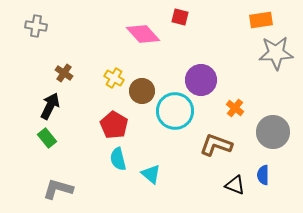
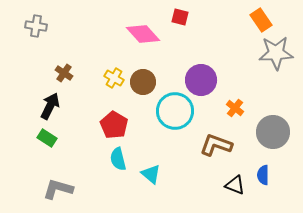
orange rectangle: rotated 65 degrees clockwise
brown circle: moved 1 px right, 9 px up
green rectangle: rotated 18 degrees counterclockwise
